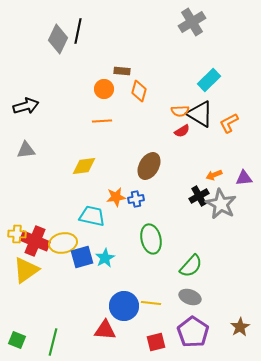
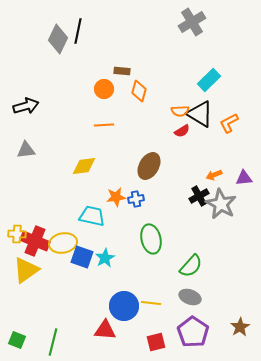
orange line: moved 2 px right, 4 px down
blue square: rotated 35 degrees clockwise
